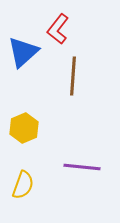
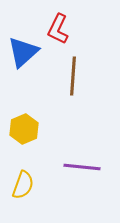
red L-shape: rotated 12 degrees counterclockwise
yellow hexagon: moved 1 px down
